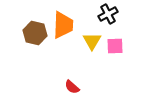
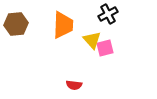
brown hexagon: moved 19 px left, 9 px up; rotated 20 degrees counterclockwise
yellow triangle: moved 1 px up; rotated 12 degrees counterclockwise
pink square: moved 10 px left, 2 px down; rotated 12 degrees counterclockwise
red semicircle: moved 2 px right, 2 px up; rotated 35 degrees counterclockwise
